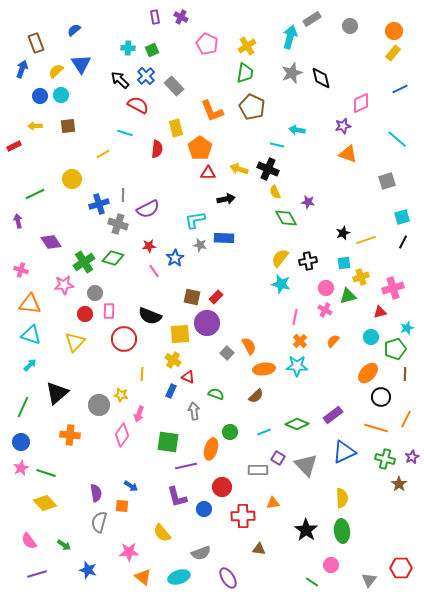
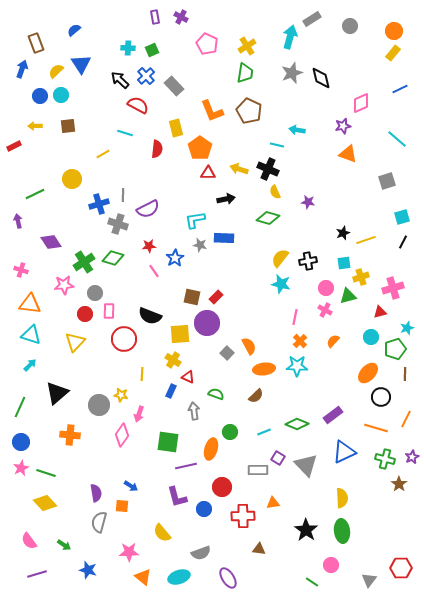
brown pentagon at (252, 107): moved 3 px left, 4 px down
green diamond at (286, 218): moved 18 px left; rotated 45 degrees counterclockwise
green line at (23, 407): moved 3 px left
